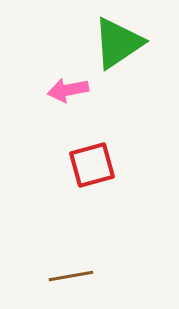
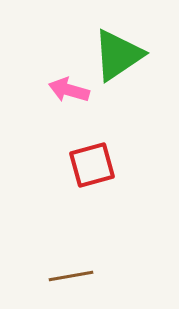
green triangle: moved 12 px down
pink arrow: moved 1 px right; rotated 27 degrees clockwise
